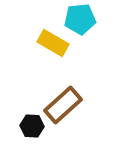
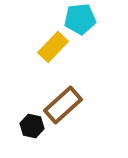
yellow rectangle: moved 4 px down; rotated 76 degrees counterclockwise
black hexagon: rotated 10 degrees clockwise
